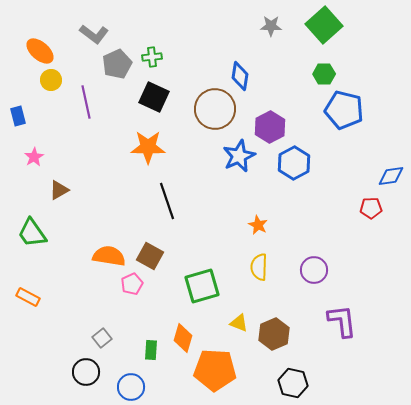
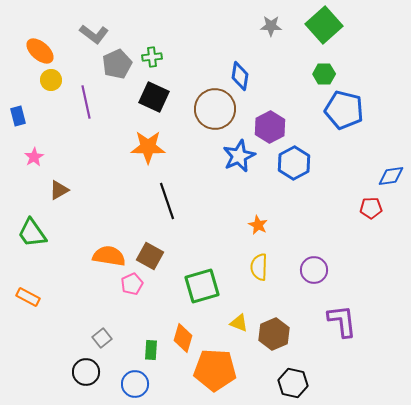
blue circle at (131, 387): moved 4 px right, 3 px up
